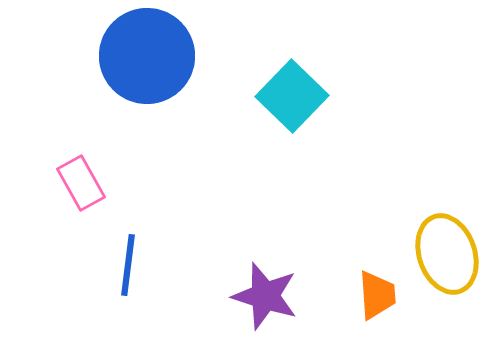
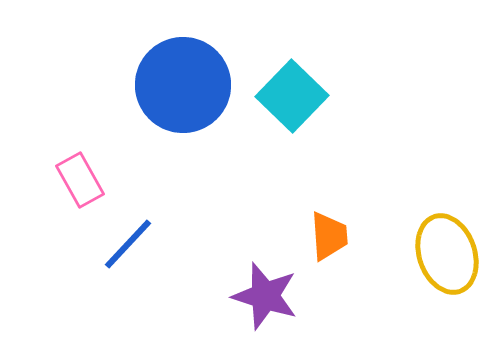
blue circle: moved 36 px right, 29 px down
pink rectangle: moved 1 px left, 3 px up
blue line: moved 21 px up; rotated 36 degrees clockwise
orange trapezoid: moved 48 px left, 59 px up
